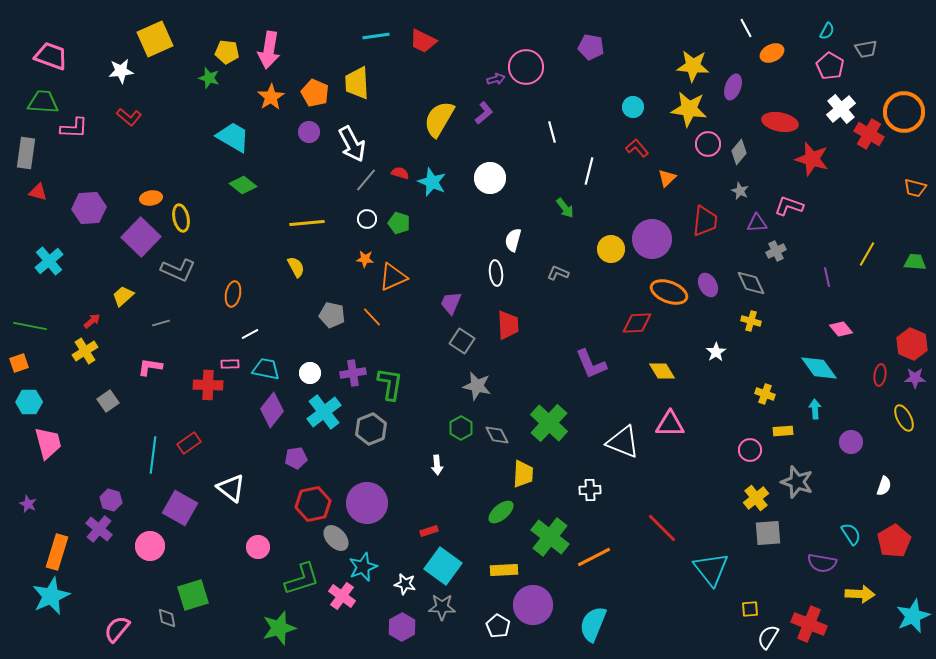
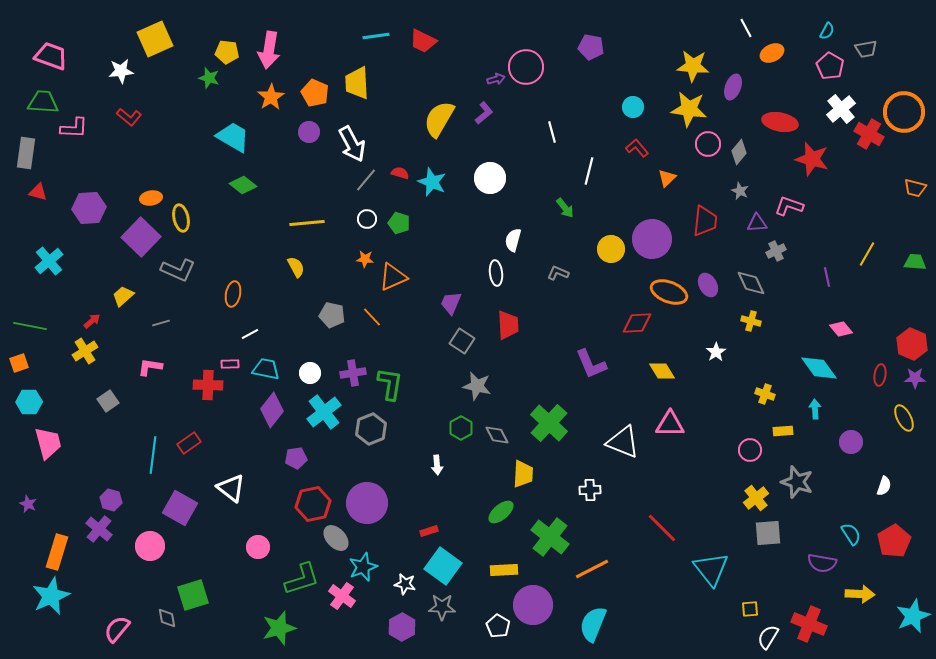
orange line at (594, 557): moved 2 px left, 12 px down
